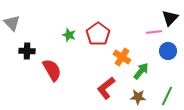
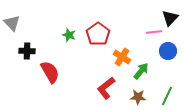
red semicircle: moved 2 px left, 2 px down
